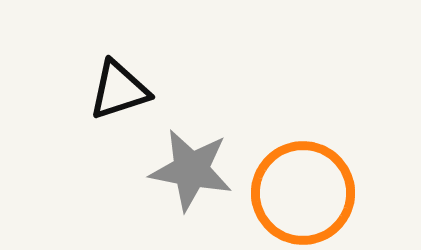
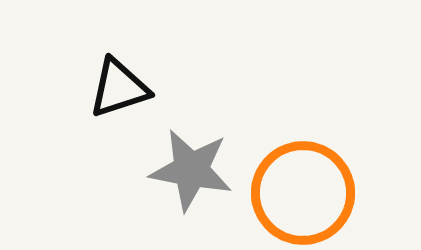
black triangle: moved 2 px up
